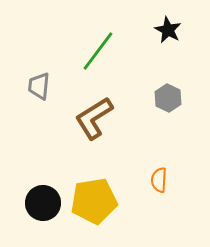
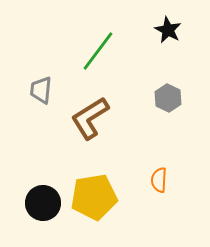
gray trapezoid: moved 2 px right, 4 px down
brown L-shape: moved 4 px left
yellow pentagon: moved 4 px up
